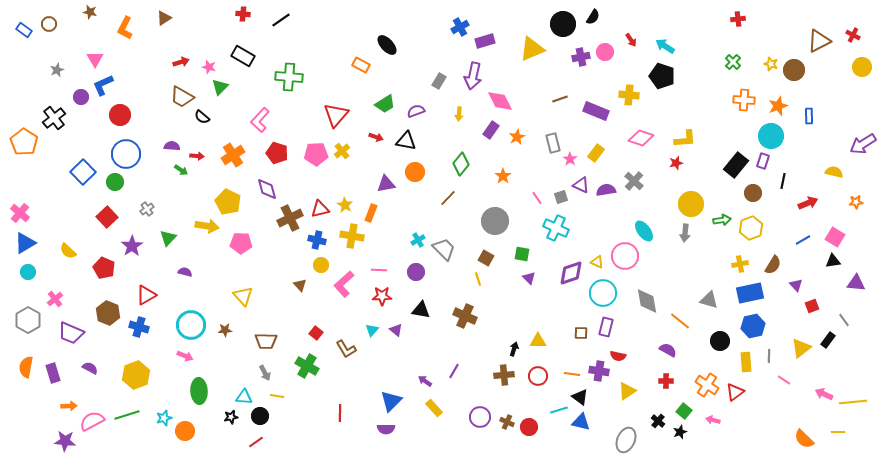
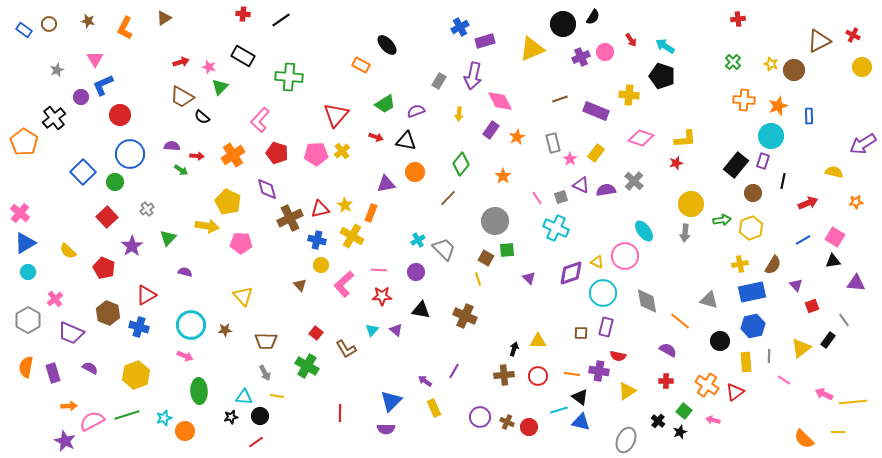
brown star at (90, 12): moved 2 px left, 9 px down
purple cross at (581, 57): rotated 12 degrees counterclockwise
blue circle at (126, 154): moved 4 px right
yellow cross at (352, 236): rotated 20 degrees clockwise
green square at (522, 254): moved 15 px left, 4 px up; rotated 14 degrees counterclockwise
blue rectangle at (750, 293): moved 2 px right, 1 px up
yellow rectangle at (434, 408): rotated 18 degrees clockwise
purple star at (65, 441): rotated 20 degrees clockwise
